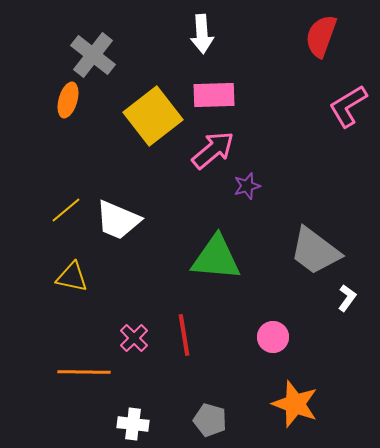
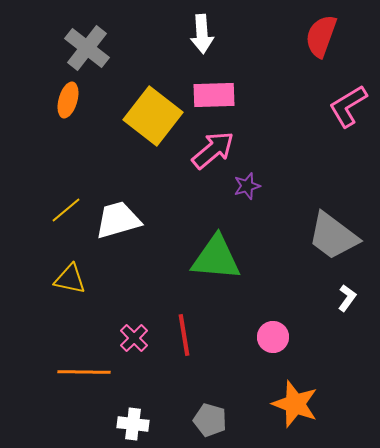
gray cross: moved 6 px left, 7 px up
yellow square: rotated 14 degrees counterclockwise
white trapezoid: rotated 141 degrees clockwise
gray trapezoid: moved 18 px right, 15 px up
yellow triangle: moved 2 px left, 2 px down
